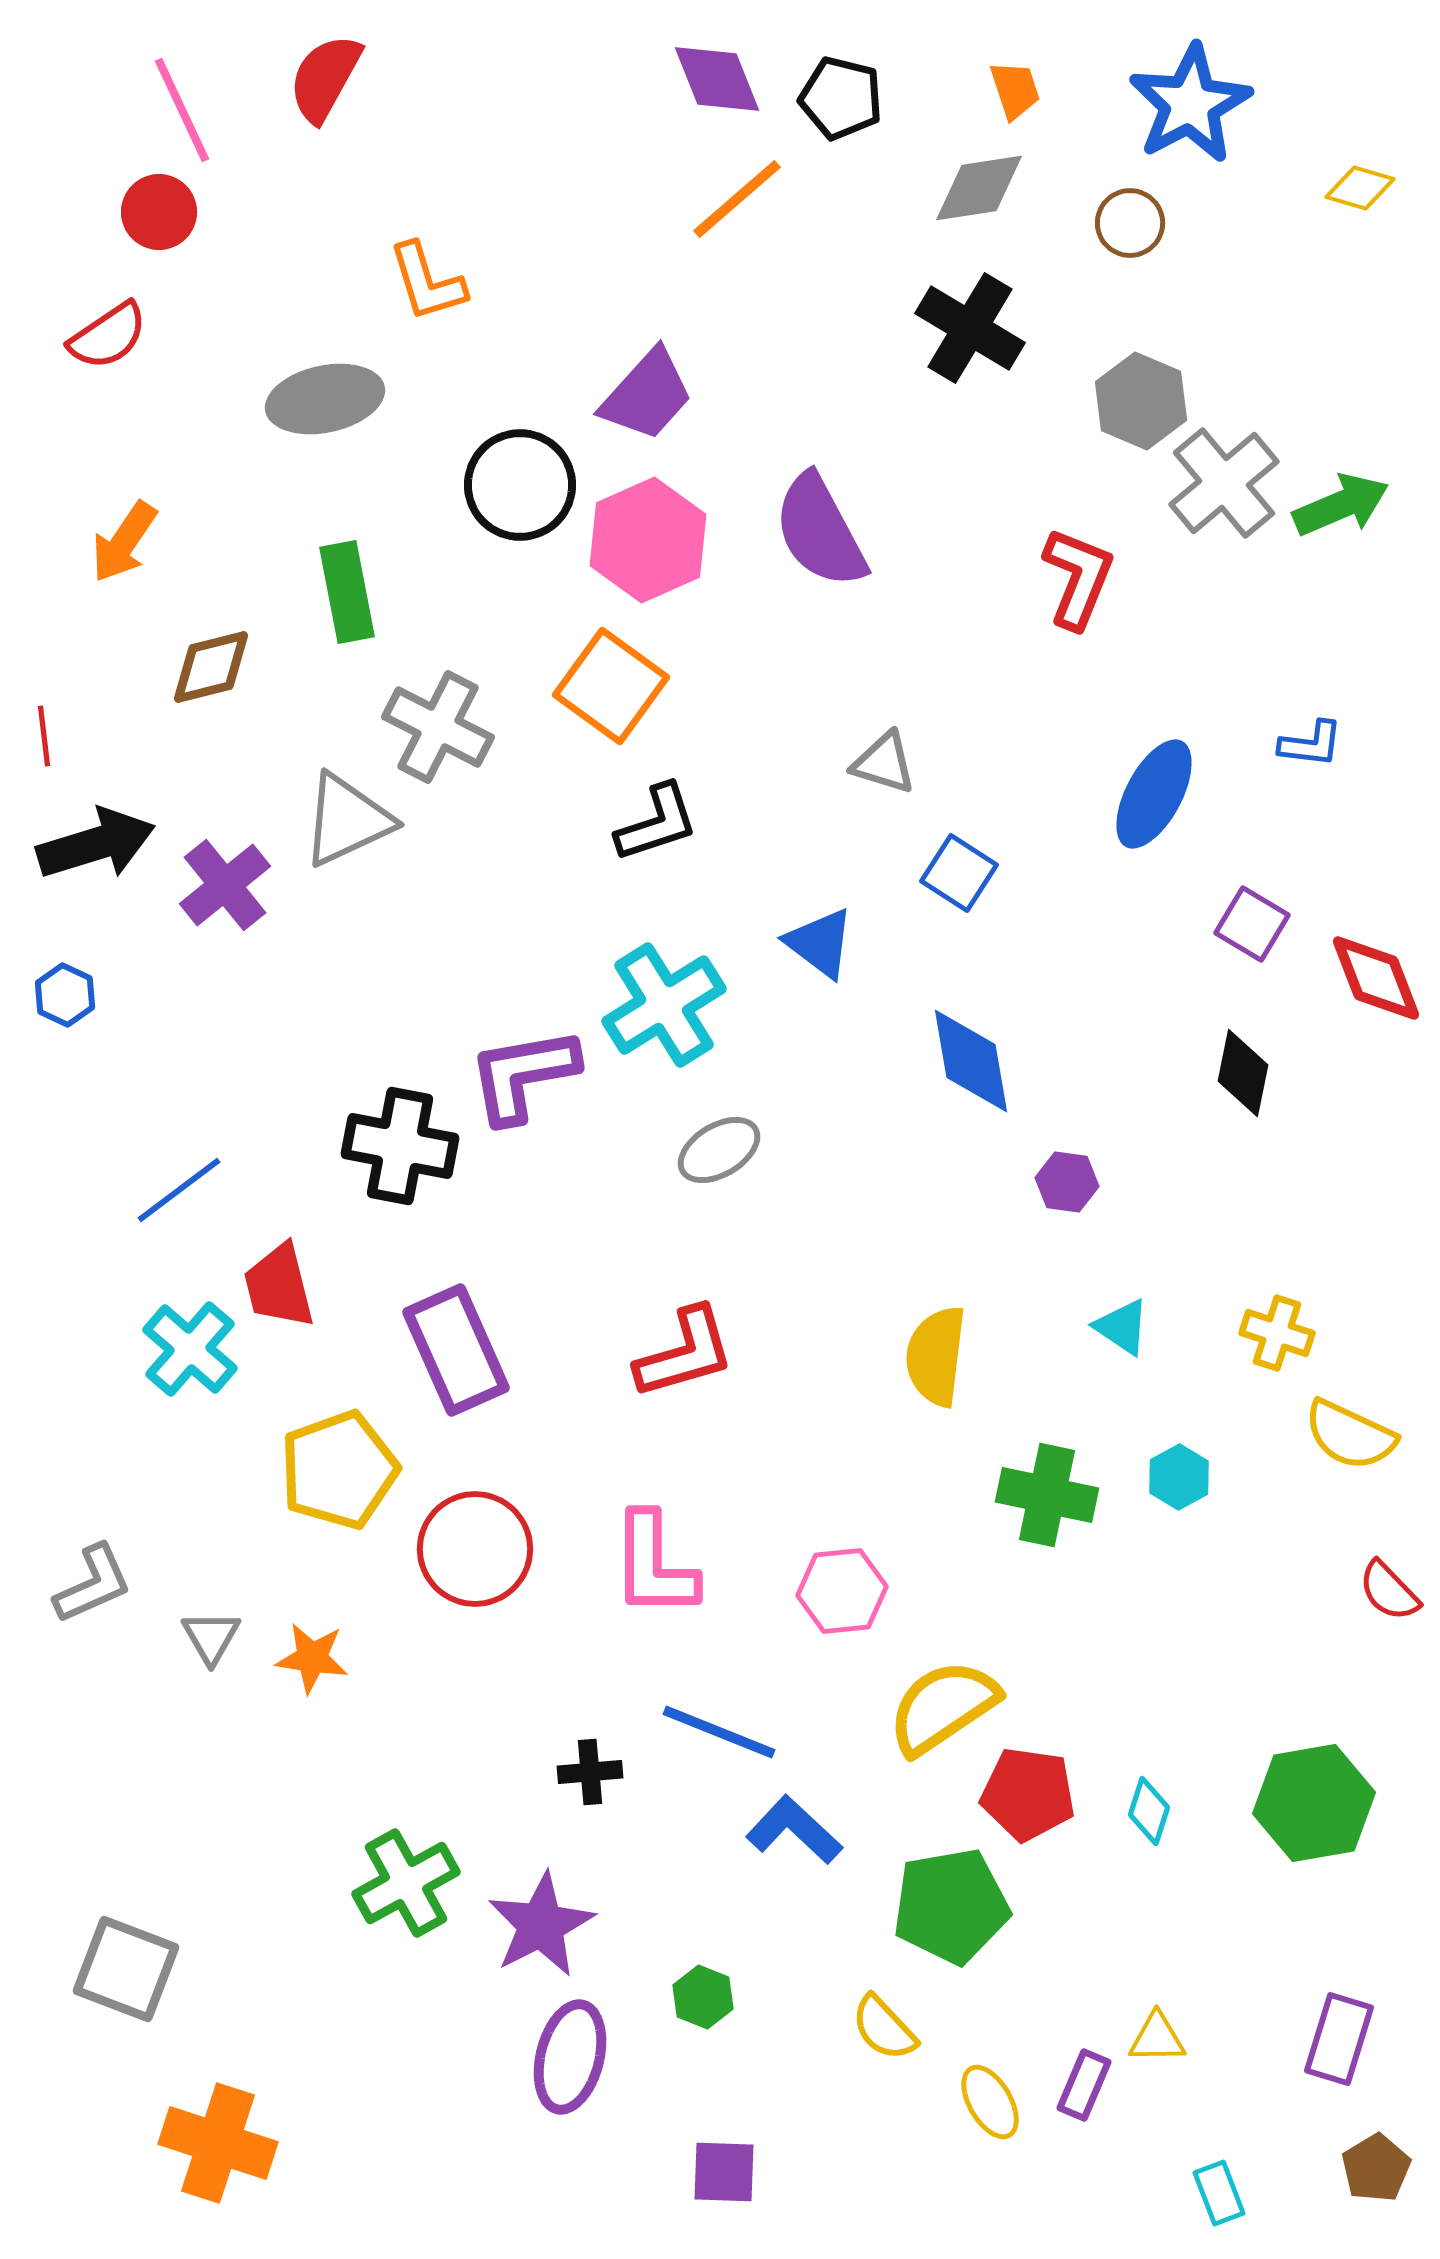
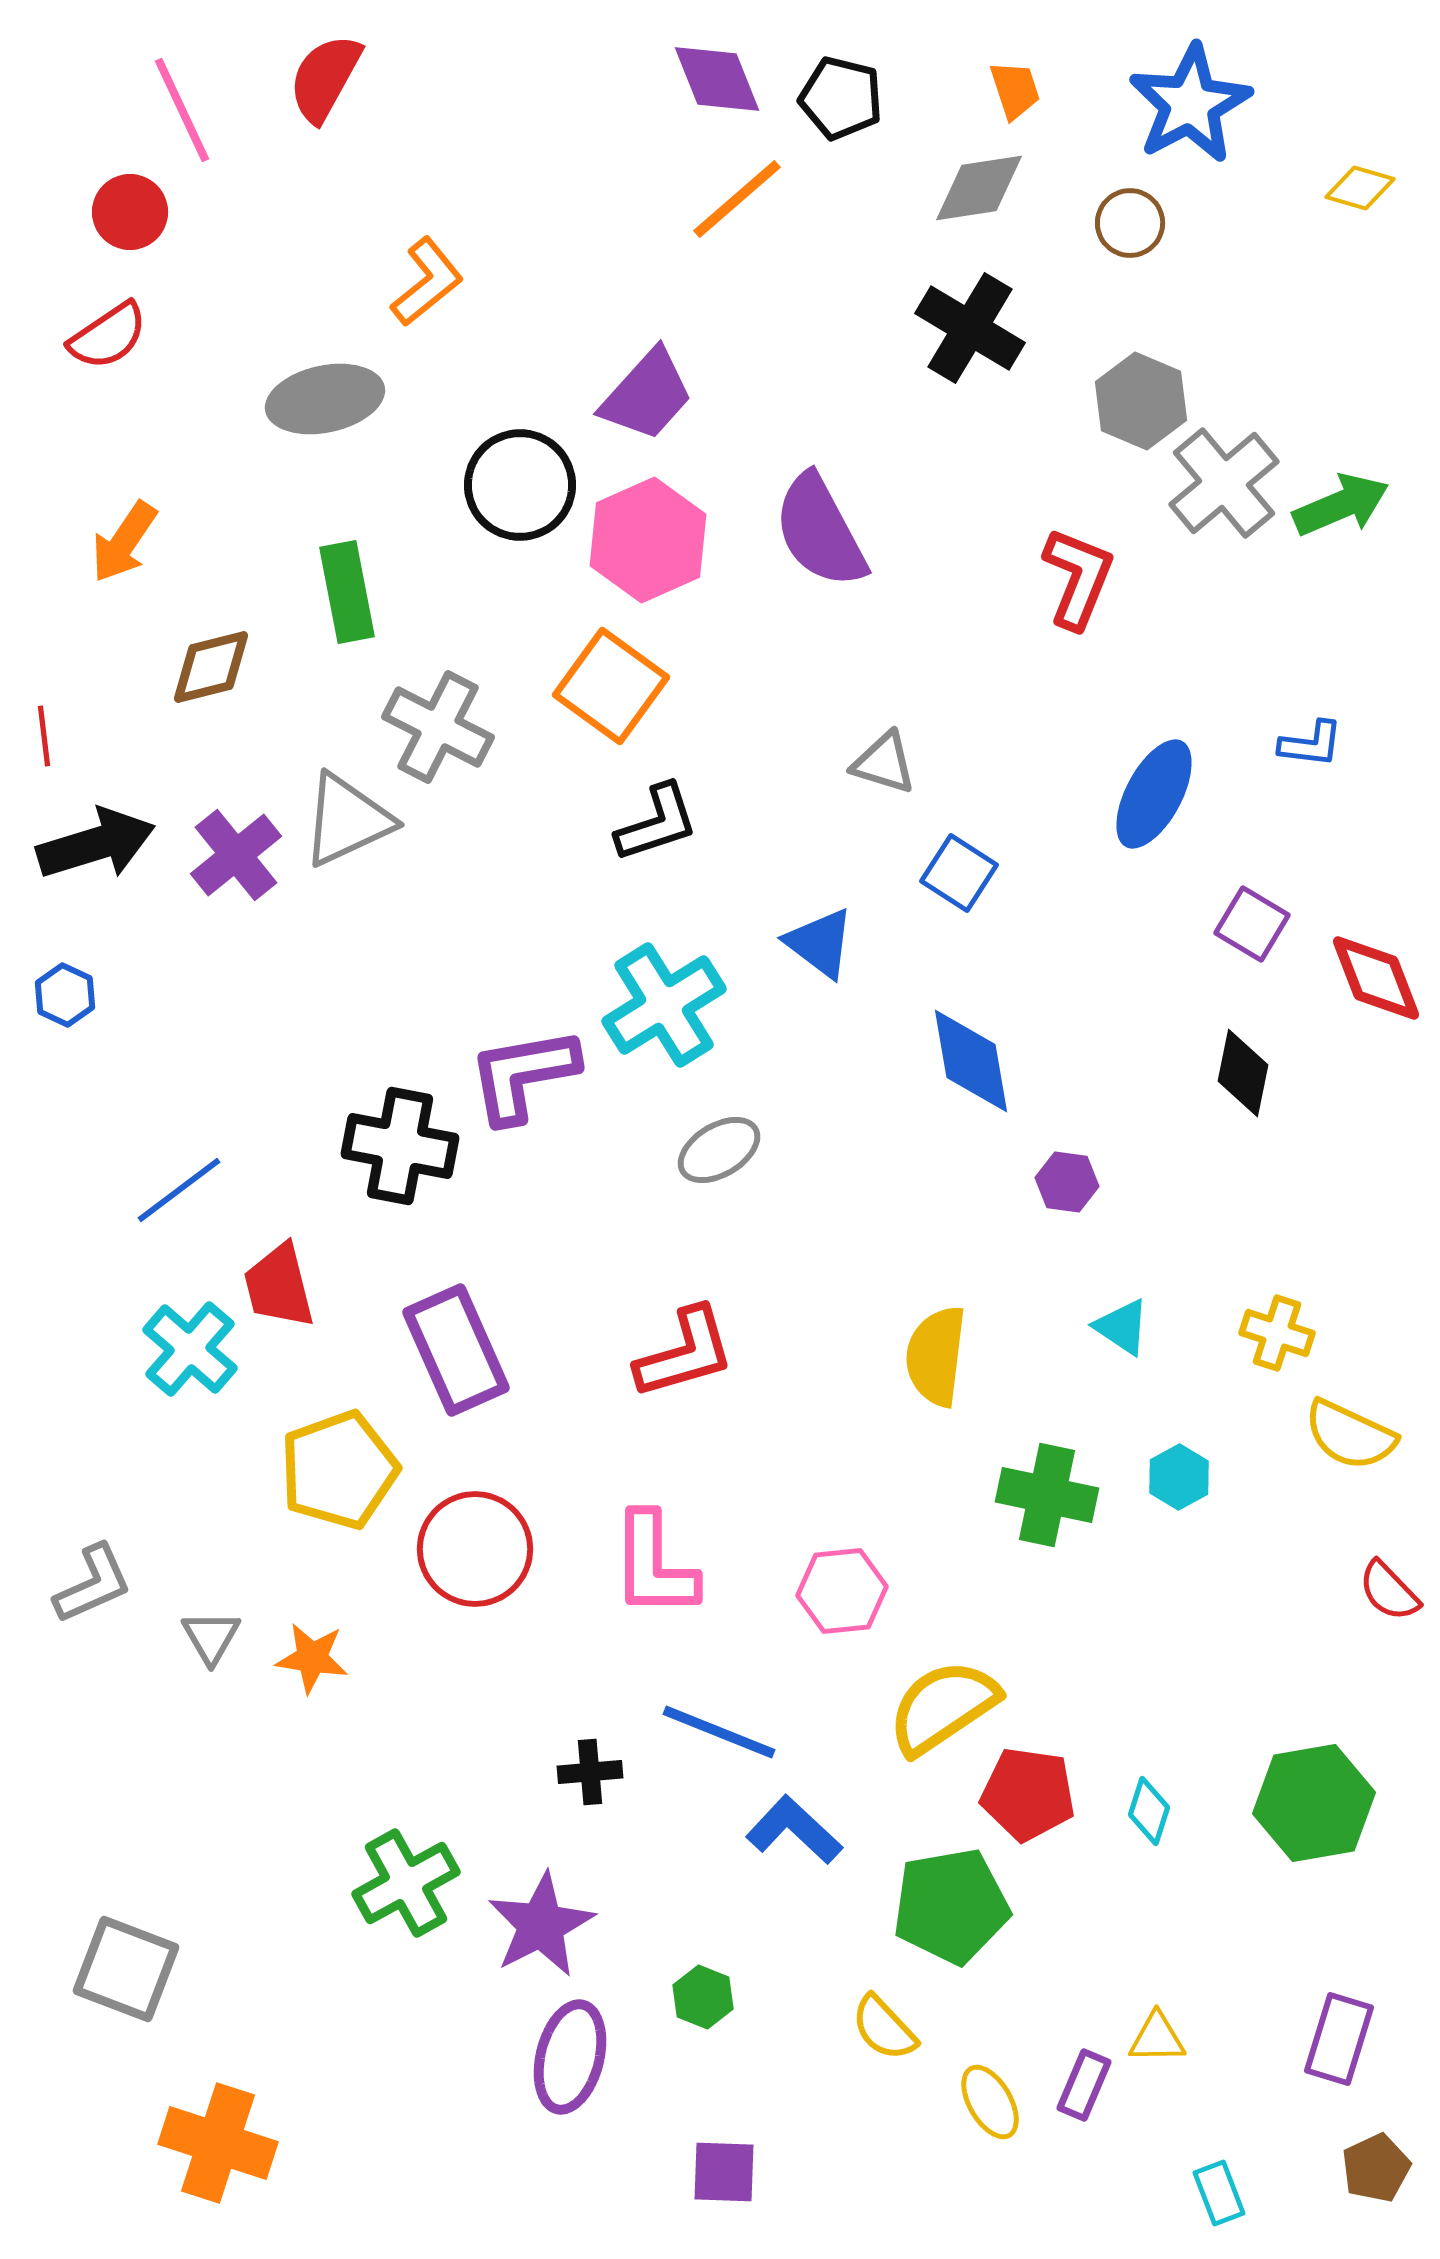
red circle at (159, 212): moved 29 px left
orange L-shape at (427, 282): rotated 112 degrees counterclockwise
purple cross at (225, 885): moved 11 px right, 30 px up
brown pentagon at (1376, 2168): rotated 6 degrees clockwise
